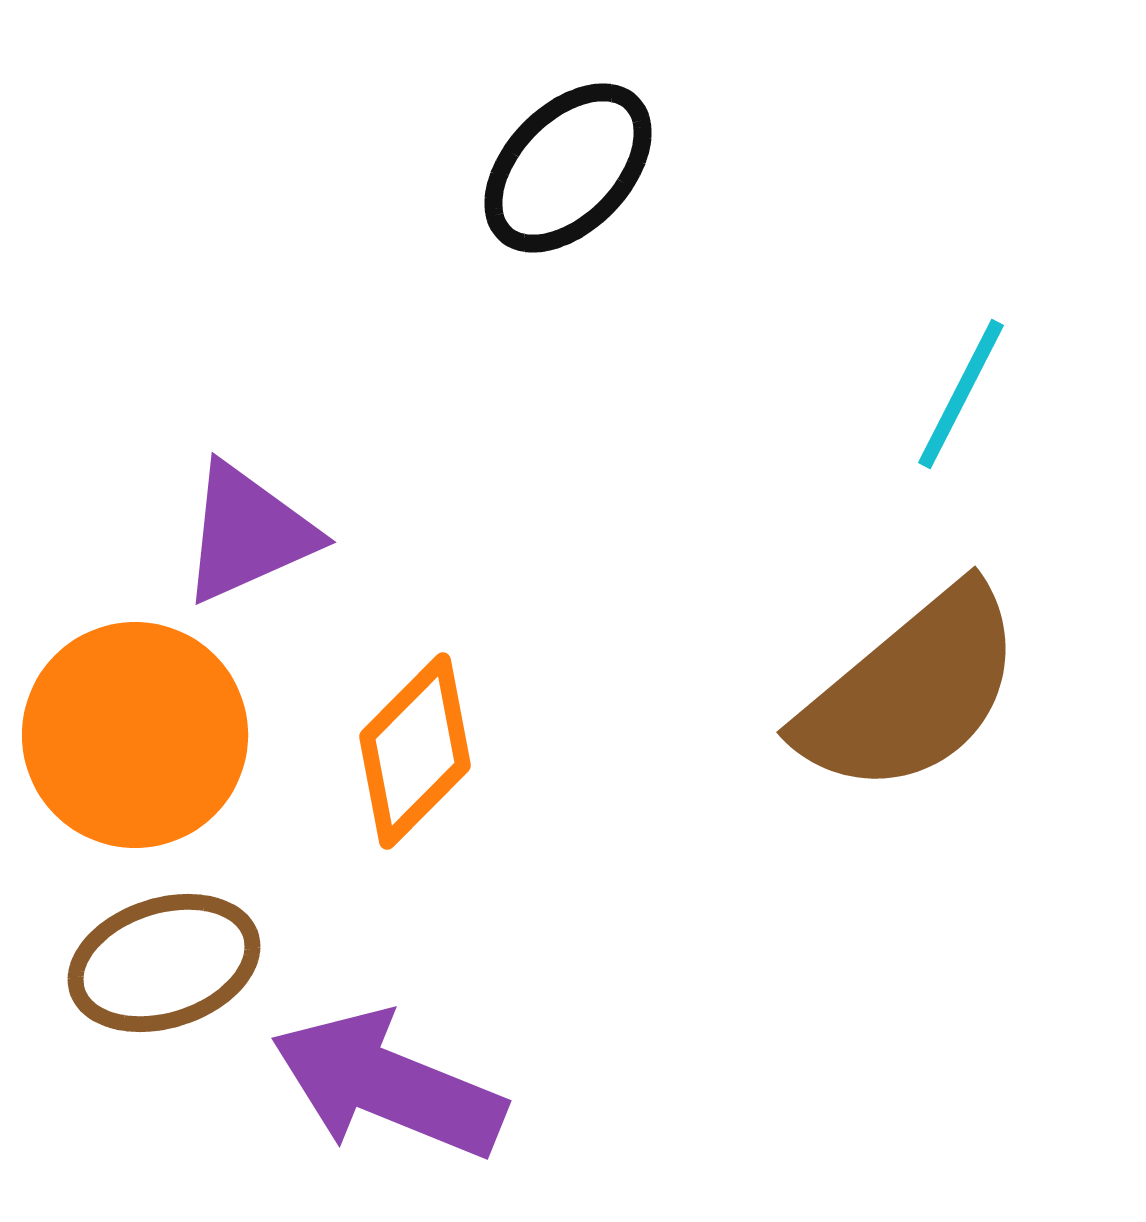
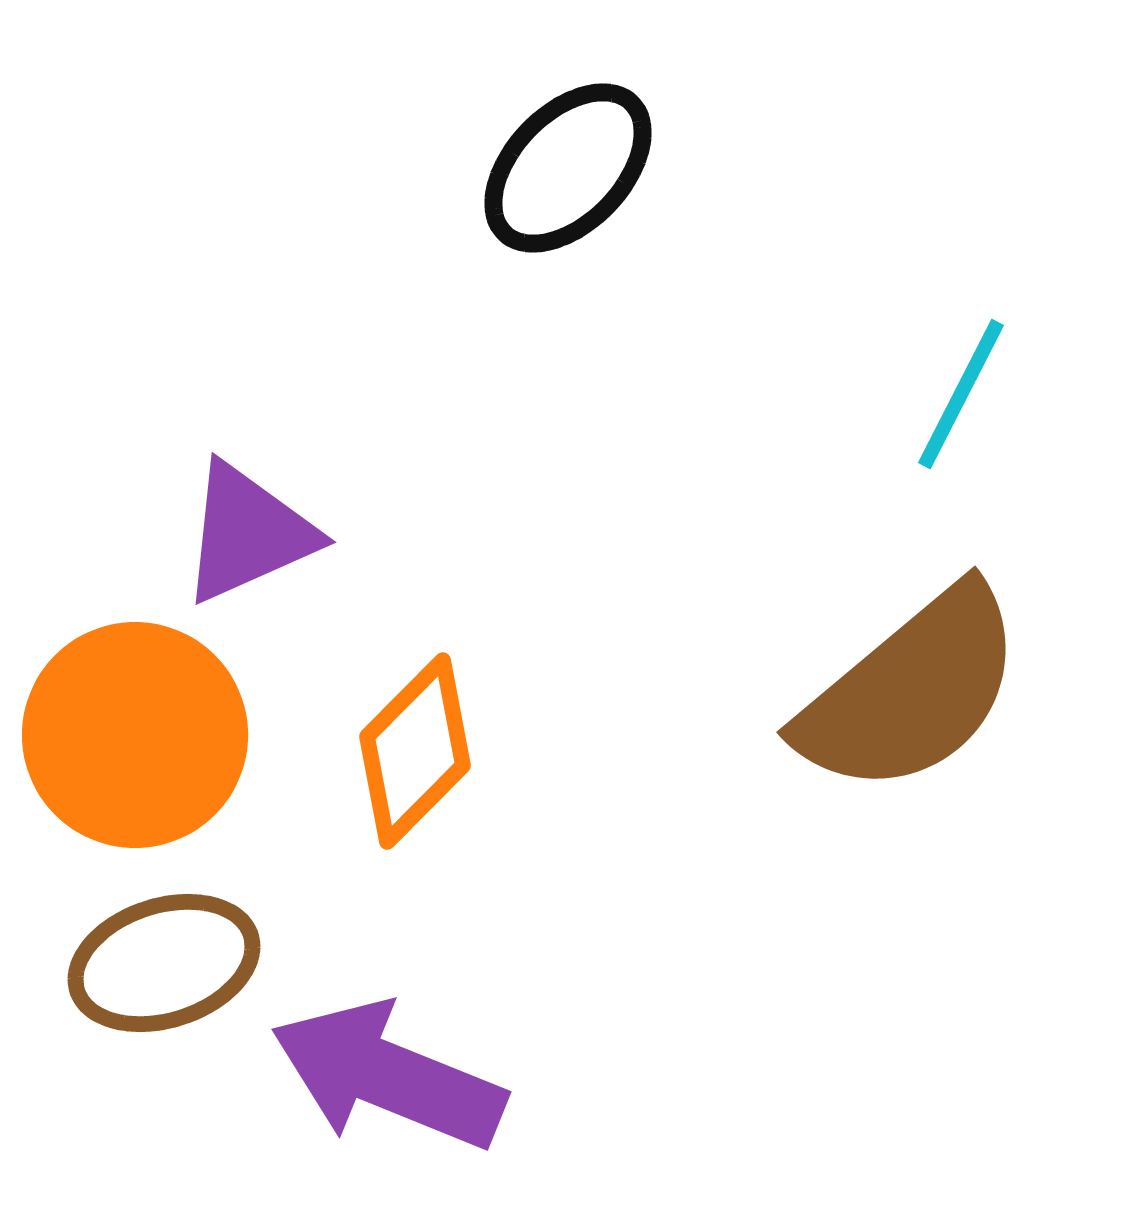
purple arrow: moved 9 px up
